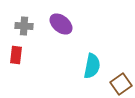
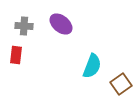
cyan semicircle: rotated 10 degrees clockwise
